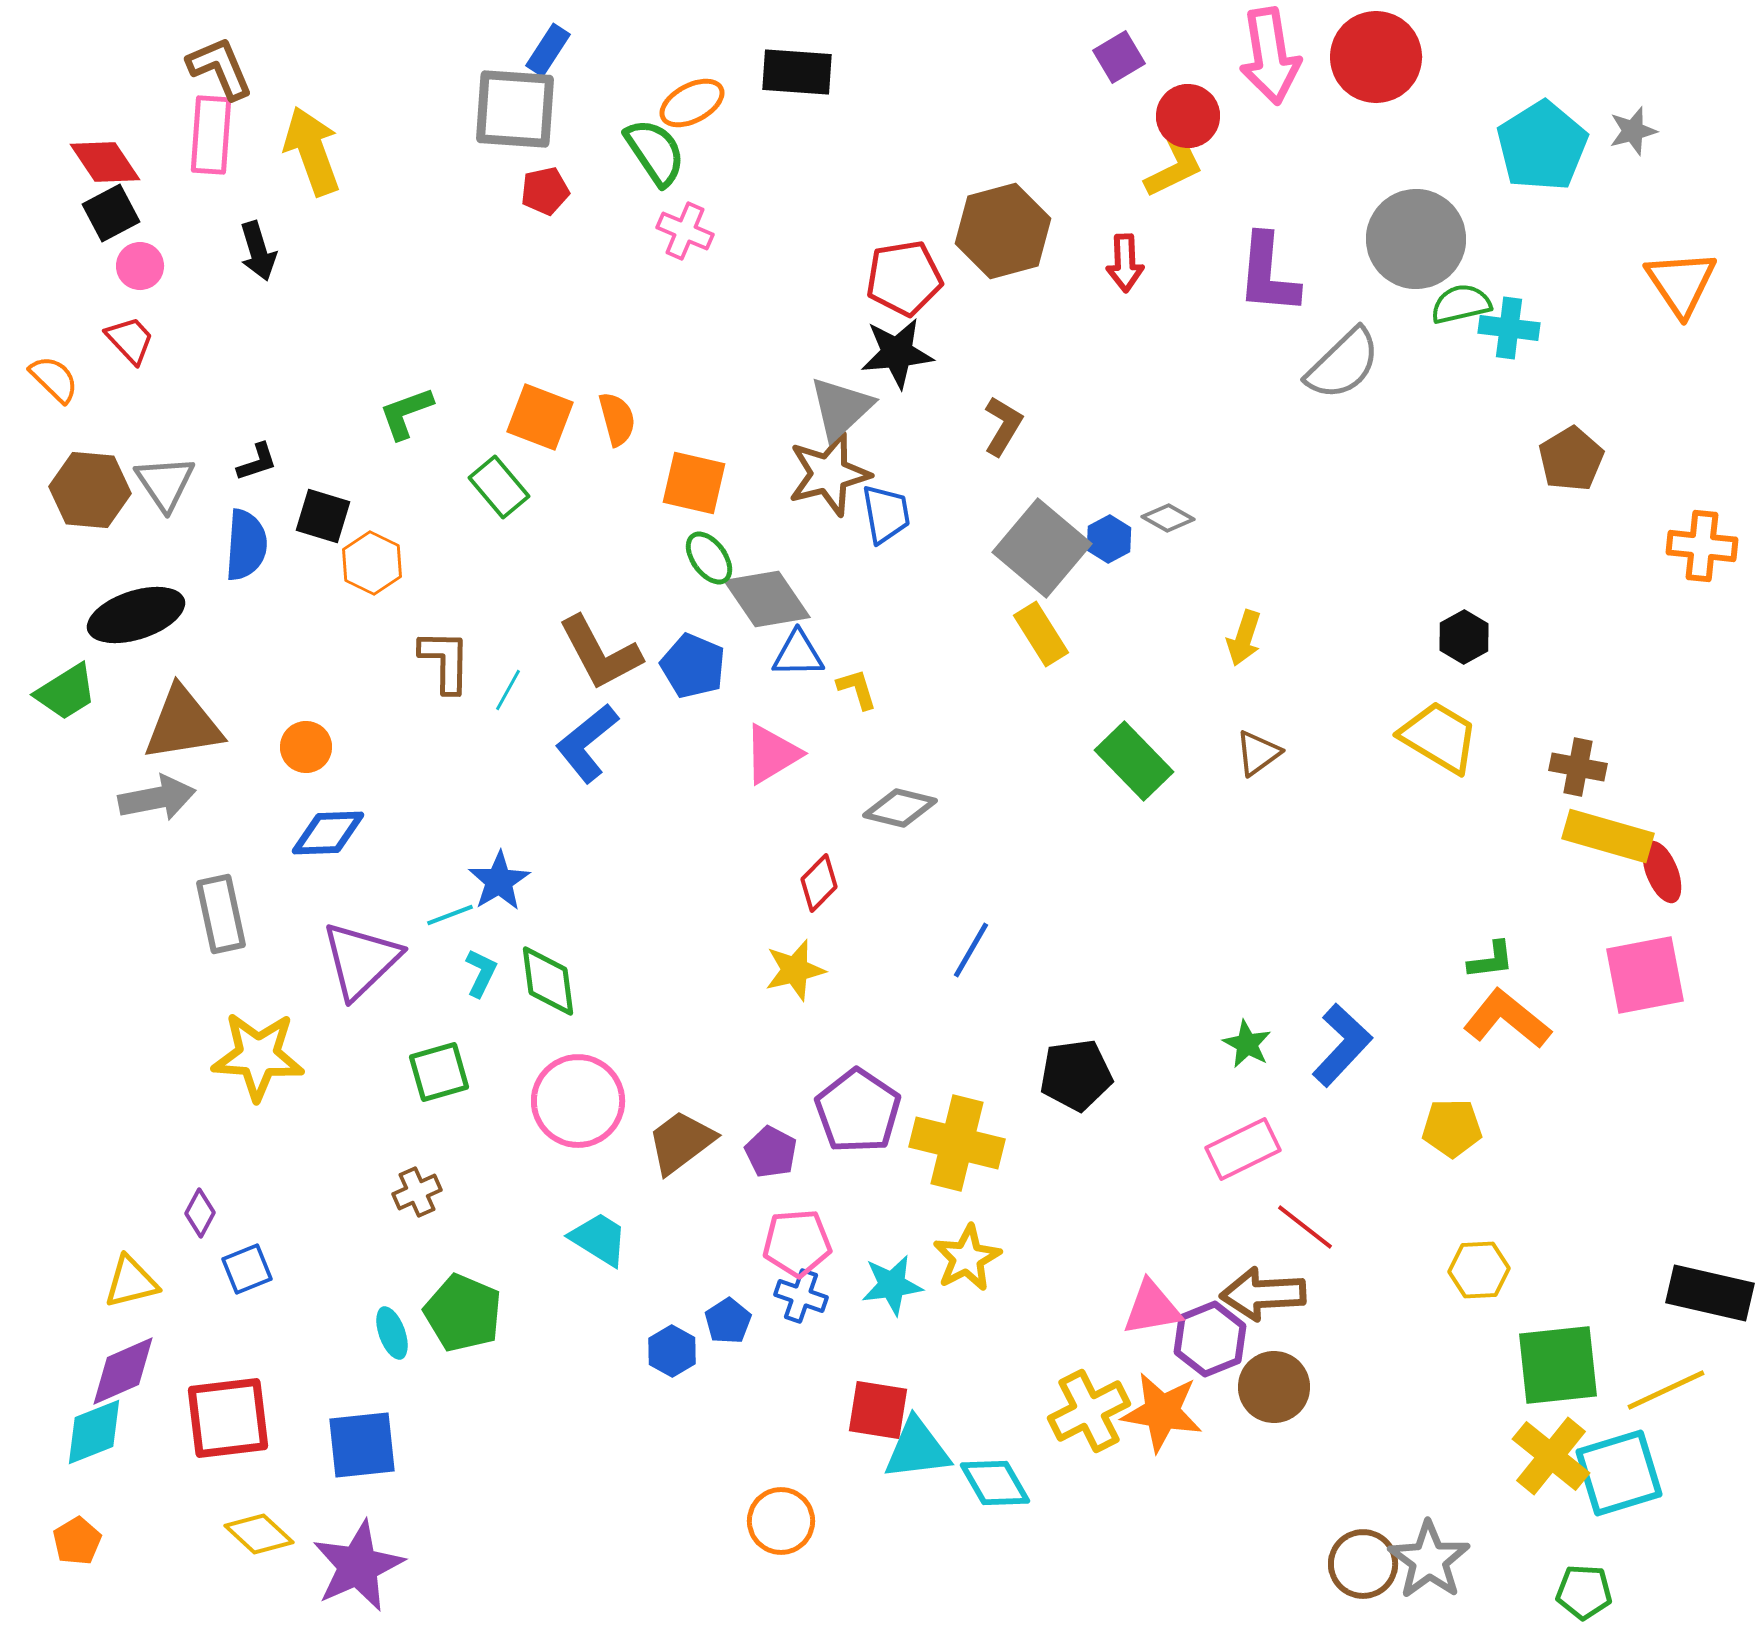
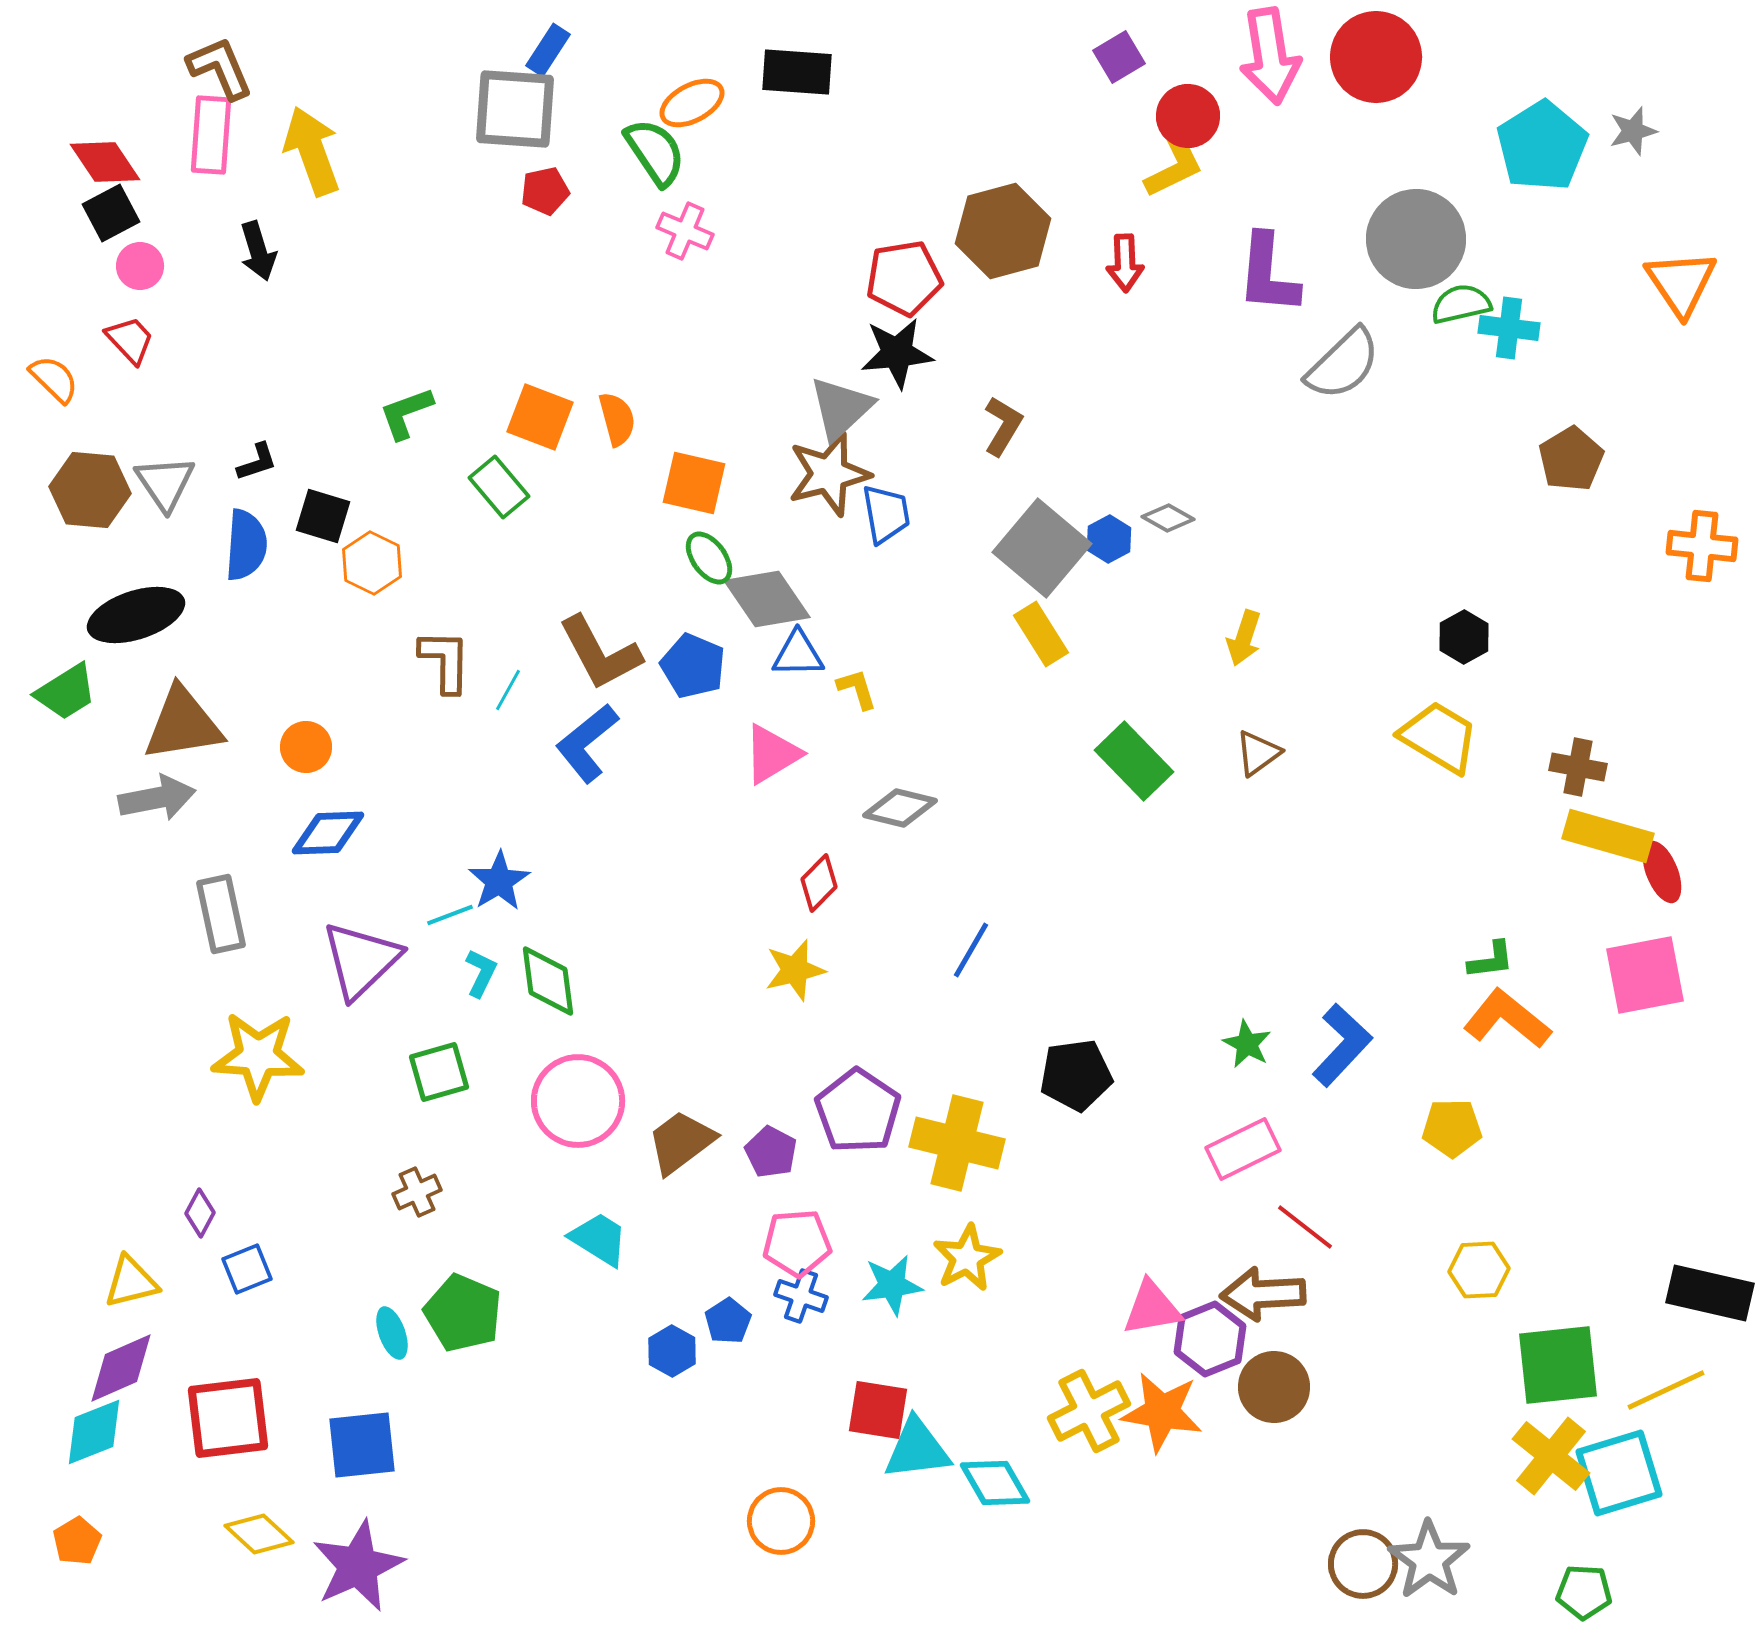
purple diamond at (123, 1371): moved 2 px left, 3 px up
